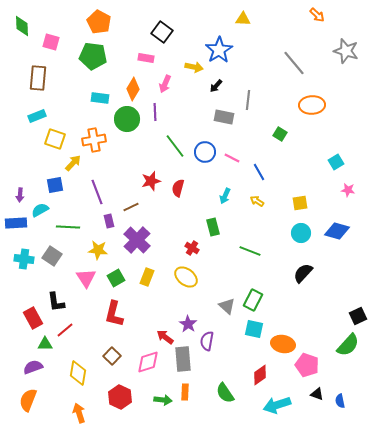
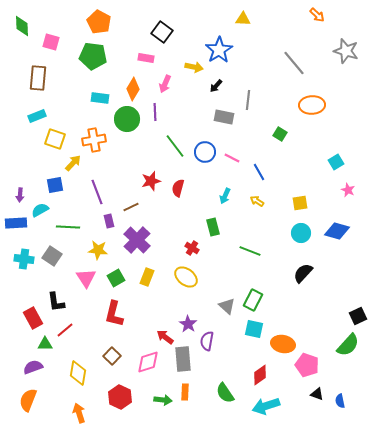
pink star at (348, 190): rotated 16 degrees clockwise
cyan arrow at (277, 405): moved 11 px left, 1 px down
